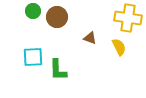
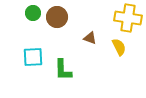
green circle: moved 2 px down
green L-shape: moved 5 px right
